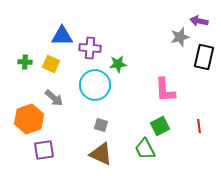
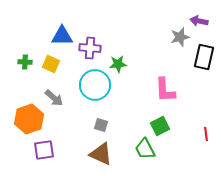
red line: moved 7 px right, 8 px down
